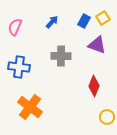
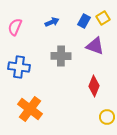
blue arrow: rotated 24 degrees clockwise
purple triangle: moved 2 px left, 1 px down
orange cross: moved 2 px down
